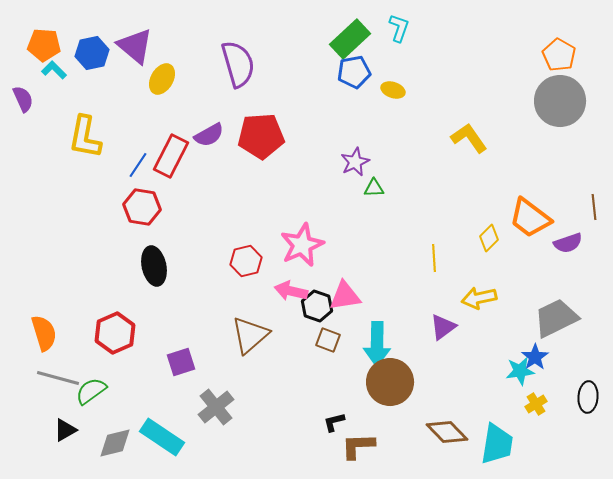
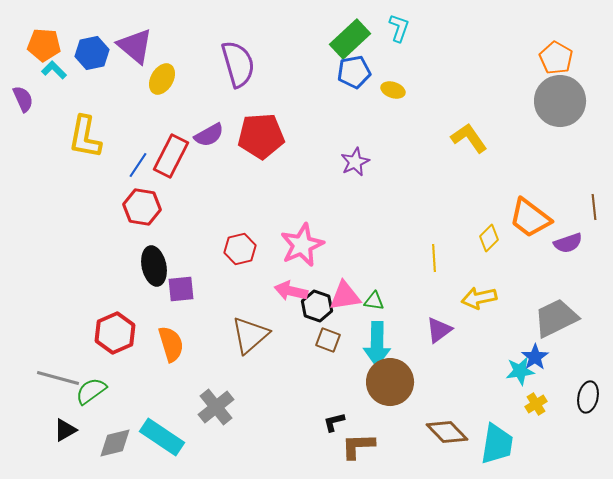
orange pentagon at (559, 55): moved 3 px left, 3 px down
green triangle at (374, 188): moved 113 px down; rotated 10 degrees clockwise
red hexagon at (246, 261): moved 6 px left, 12 px up
purple triangle at (443, 327): moved 4 px left, 3 px down
orange semicircle at (44, 333): moved 127 px right, 11 px down
purple square at (181, 362): moved 73 px up; rotated 12 degrees clockwise
black ellipse at (588, 397): rotated 8 degrees clockwise
